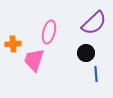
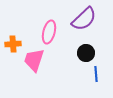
purple semicircle: moved 10 px left, 4 px up
